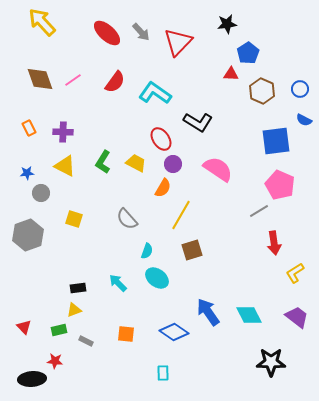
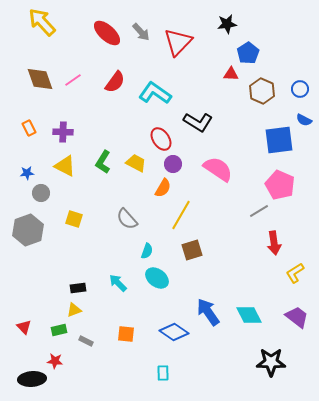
blue square at (276, 141): moved 3 px right, 1 px up
gray hexagon at (28, 235): moved 5 px up
